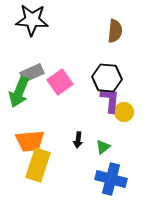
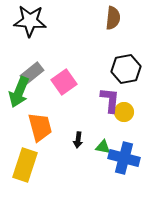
black star: moved 2 px left, 1 px down
brown semicircle: moved 2 px left, 13 px up
gray rectangle: rotated 15 degrees counterclockwise
black hexagon: moved 19 px right, 9 px up; rotated 16 degrees counterclockwise
pink square: moved 4 px right
orange trapezoid: moved 10 px right, 14 px up; rotated 100 degrees counterclockwise
green triangle: rotated 49 degrees clockwise
yellow rectangle: moved 13 px left
blue cross: moved 13 px right, 21 px up
